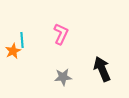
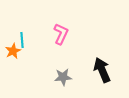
black arrow: moved 1 px down
